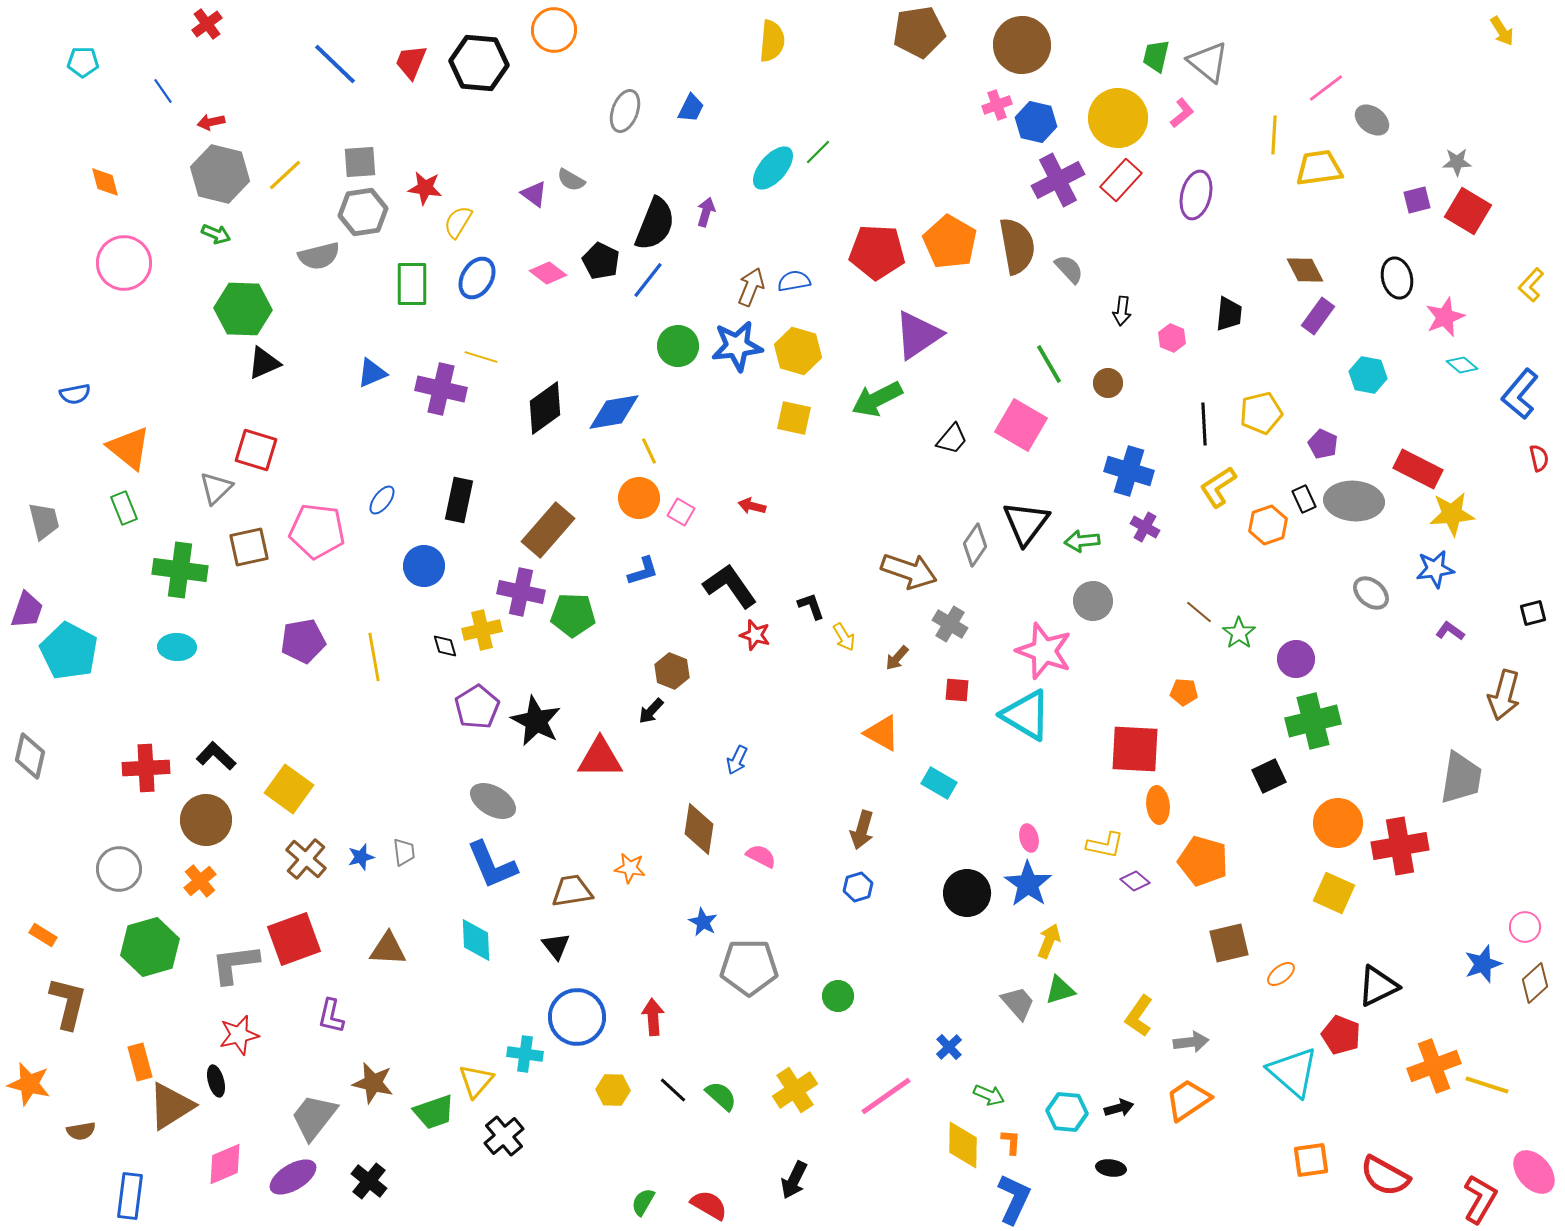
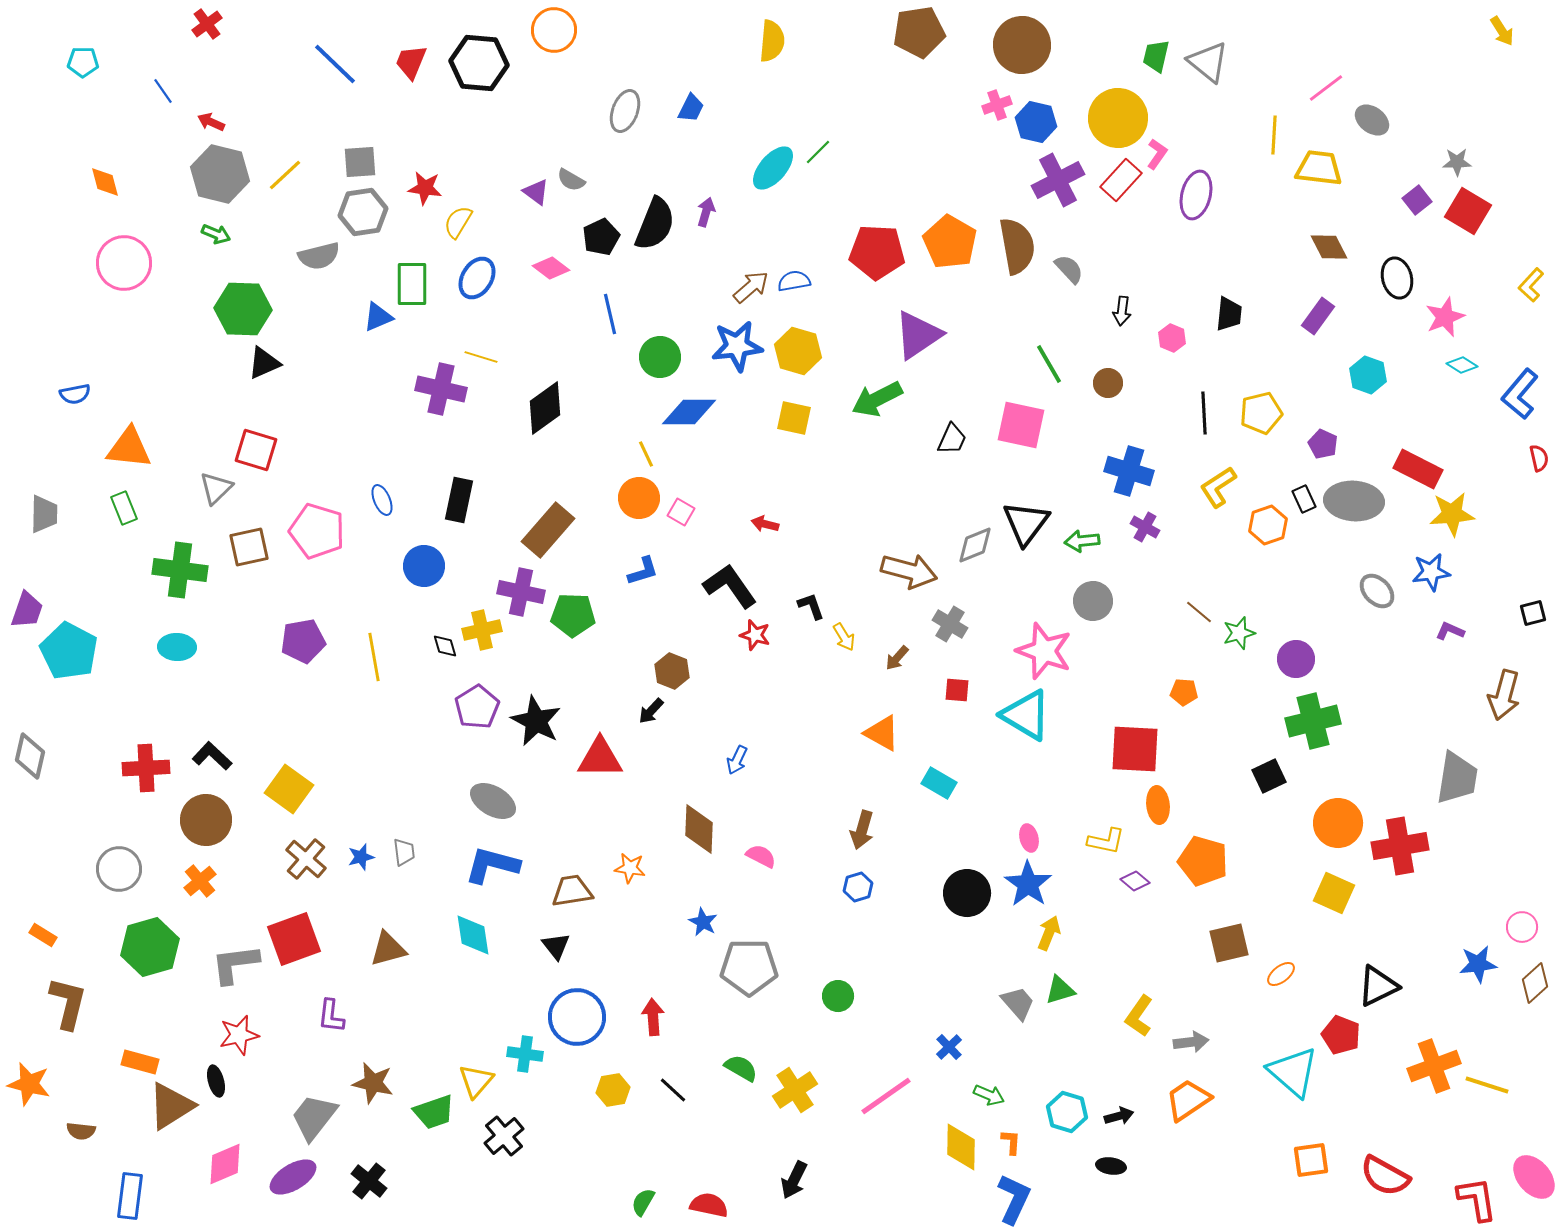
pink L-shape at (1182, 113): moved 25 px left, 41 px down; rotated 16 degrees counterclockwise
red arrow at (211, 122): rotated 36 degrees clockwise
yellow trapezoid at (1319, 168): rotated 15 degrees clockwise
purple triangle at (534, 194): moved 2 px right, 2 px up
purple square at (1417, 200): rotated 24 degrees counterclockwise
black pentagon at (601, 261): moved 24 px up; rotated 21 degrees clockwise
brown diamond at (1305, 270): moved 24 px right, 23 px up
pink diamond at (548, 273): moved 3 px right, 5 px up
blue line at (648, 280): moved 38 px left, 34 px down; rotated 51 degrees counterclockwise
brown arrow at (751, 287): rotated 27 degrees clockwise
green circle at (678, 346): moved 18 px left, 11 px down
cyan diamond at (1462, 365): rotated 8 degrees counterclockwise
blue triangle at (372, 373): moved 6 px right, 56 px up
cyan hexagon at (1368, 375): rotated 9 degrees clockwise
blue diamond at (614, 412): moved 75 px right; rotated 10 degrees clockwise
black line at (1204, 424): moved 11 px up
pink square at (1021, 425): rotated 18 degrees counterclockwise
black trapezoid at (952, 439): rotated 16 degrees counterclockwise
orange triangle at (129, 448): rotated 33 degrees counterclockwise
yellow line at (649, 451): moved 3 px left, 3 px down
blue ellipse at (382, 500): rotated 60 degrees counterclockwise
red arrow at (752, 506): moved 13 px right, 18 px down
gray trapezoid at (44, 521): moved 7 px up; rotated 15 degrees clockwise
pink pentagon at (317, 531): rotated 10 degrees clockwise
gray diamond at (975, 545): rotated 33 degrees clockwise
blue star at (1435, 569): moved 4 px left, 3 px down
brown arrow at (909, 571): rotated 4 degrees counterclockwise
gray ellipse at (1371, 593): moved 6 px right, 2 px up; rotated 6 degrees clockwise
purple L-shape at (1450, 631): rotated 12 degrees counterclockwise
green star at (1239, 633): rotated 20 degrees clockwise
black L-shape at (216, 756): moved 4 px left
gray trapezoid at (1461, 778): moved 4 px left
brown diamond at (699, 829): rotated 6 degrees counterclockwise
yellow L-shape at (1105, 845): moved 1 px right, 4 px up
blue L-shape at (492, 865): rotated 128 degrees clockwise
pink circle at (1525, 927): moved 3 px left
cyan diamond at (476, 940): moved 3 px left, 5 px up; rotated 6 degrees counterclockwise
yellow arrow at (1049, 941): moved 8 px up
brown triangle at (388, 949): rotated 18 degrees counterclockwise
blue star at (1483, 964): moved 5 px left; rotated 12 degrees clockwise
purple L-shape at (331, 1016): rotated 6 degrees counterclockwise
orange rectangle at (140, 1062): rotated 60 degrees counterclockwise
yellow hexagon at (613, 1090): rotated 12 degrees counterclockwise
green semicircle at (721, 1096): moved 20 px right, 28 px up; rotated 12 degrees counterclockwise
black arrow at (1119, 1108): moved 8 px down
cyan hexagon at (1067, 1112): rotated 12 degrees clockwise
brown semicircle at (81, 1131): rotated 16 degrees clockwise
yellow diamond at (963, 1145): moved 2 px left, 2 px down
black ellipse at (1111, 1168): moved 2 px up
pink ellipse at (1534, 1172): moved 5 px down
red L-shape at (1480, 1199): moved 3 px left; rotated 39 degrees counterclockwise
red semicircle at (709, 1205): rotated 18 degrees counterclockwise
